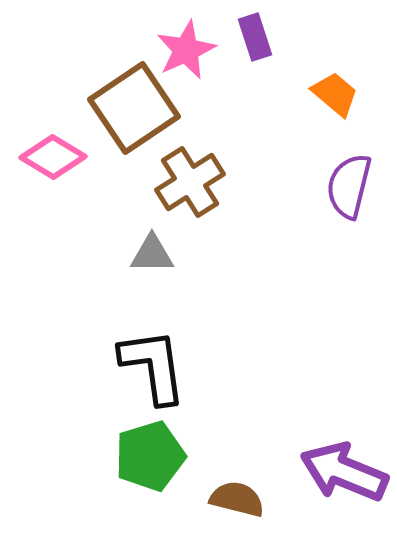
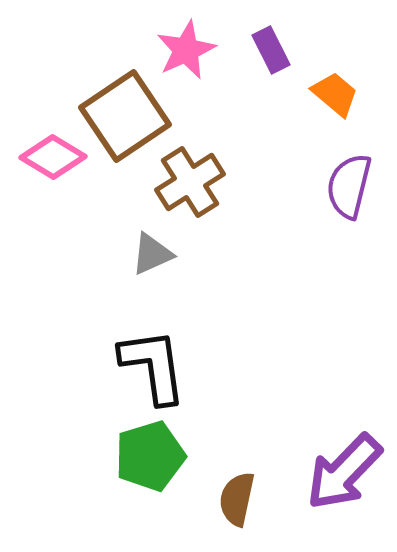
purple rectangle: moved 16 px right, 13 px down; rotated 9 degrees counterclockwise
brown square: moved 9 px left, 8 px down
gray triangle: rotated 24 degrees counterclockwise
purple arrow: rotated 68 degrees counterclockwise
brown semicircle: rotated 92 degrees counterclockwise
